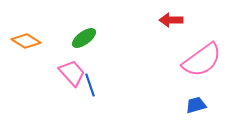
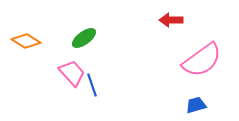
blue line: moved 2 px right
